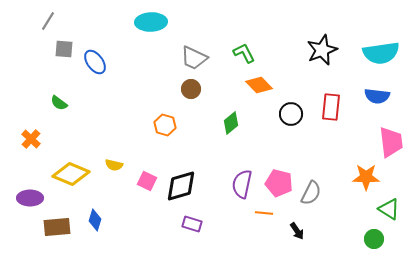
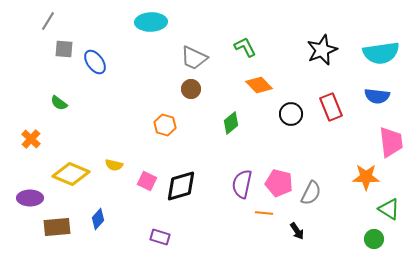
green L-shape: moved 1 px right, 6 px up
red rectangle: rotated 28 degrees counterclockwise
blue diamond: moved 3 px right, 1 px up; rotated 25 degrees clockwise
purple rectangle: moved 32 px left, 13 px down
